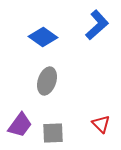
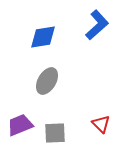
blue diamond: rotated 44 degrees counterclockwise
gray ellipse: rotated 12 degrees clockwise
purple trapezoid: rotated 148 degrees counterclockwise
gray square: moved 2 px right
